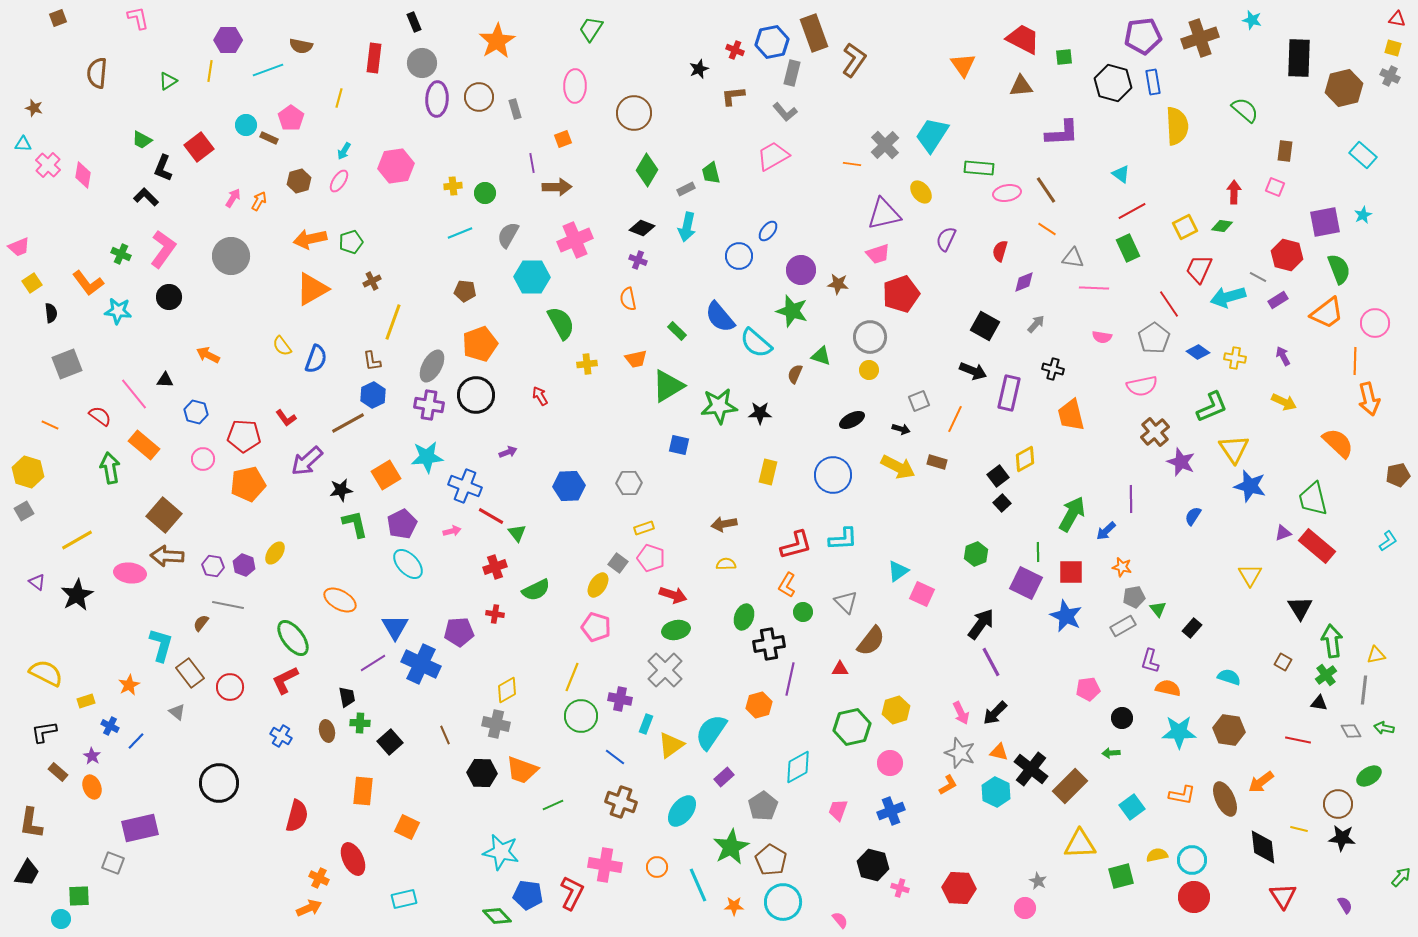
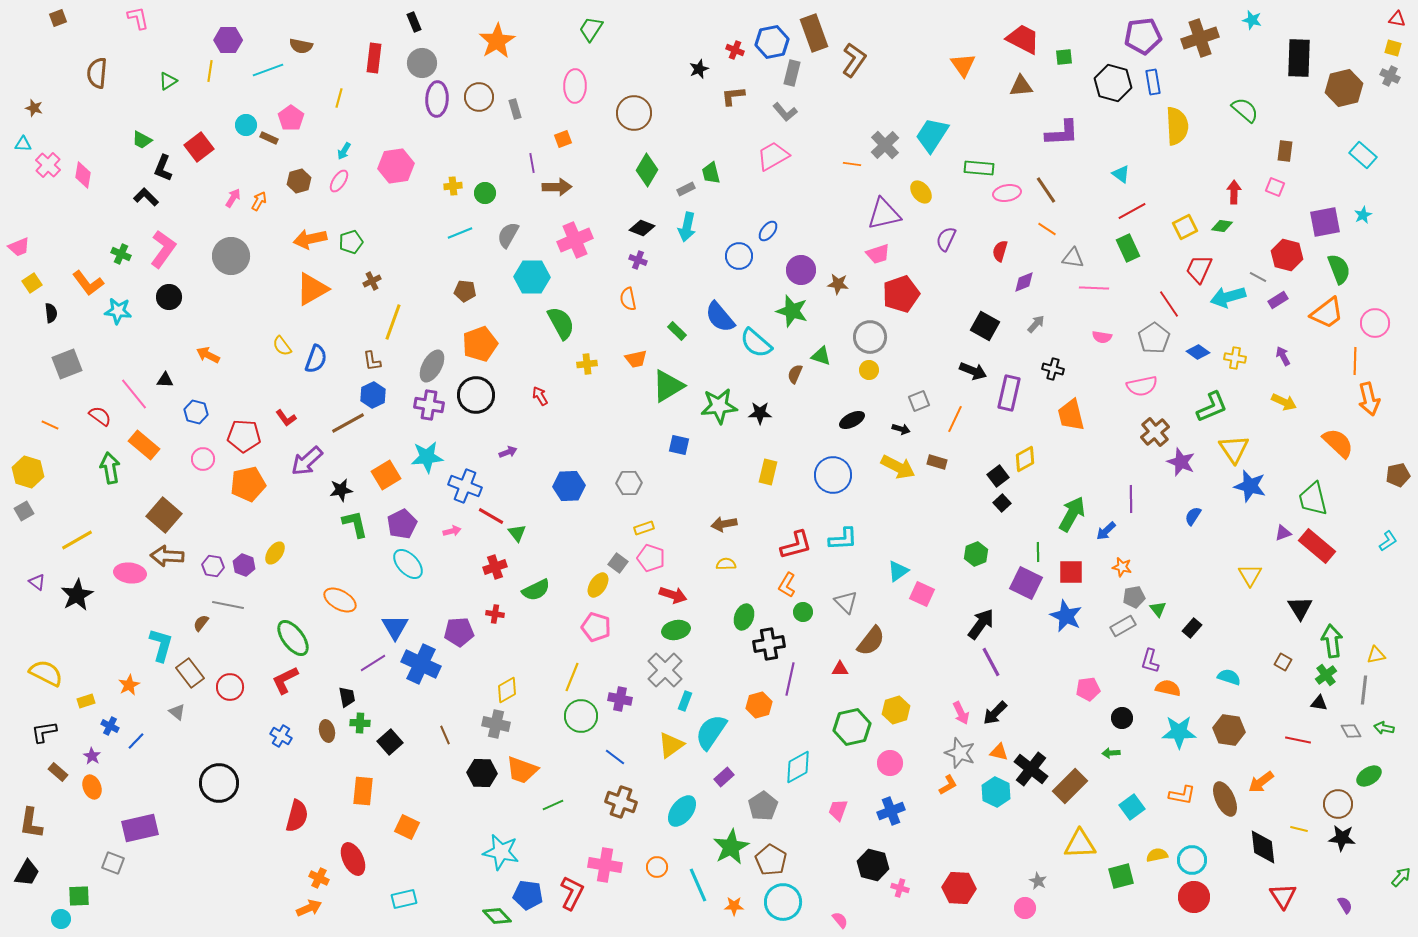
cyan rectangle at (646, 724): moved 39 px right, 23 px up
